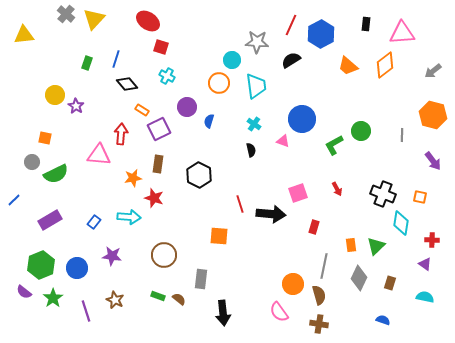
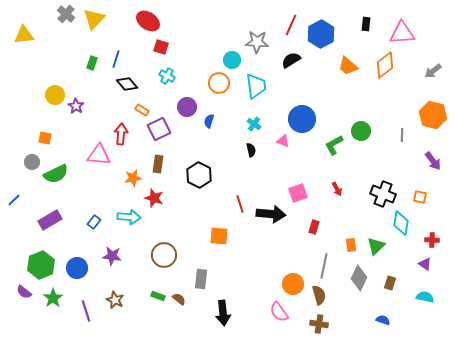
green rectangle at (87, 63): moved 5 px right
